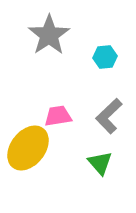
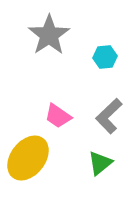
pink trapezoid: rotated 136 degrees counterclockwise
yellow ellipse: moved 10 px down
green triangle: rotated 32 degrees clockwise
